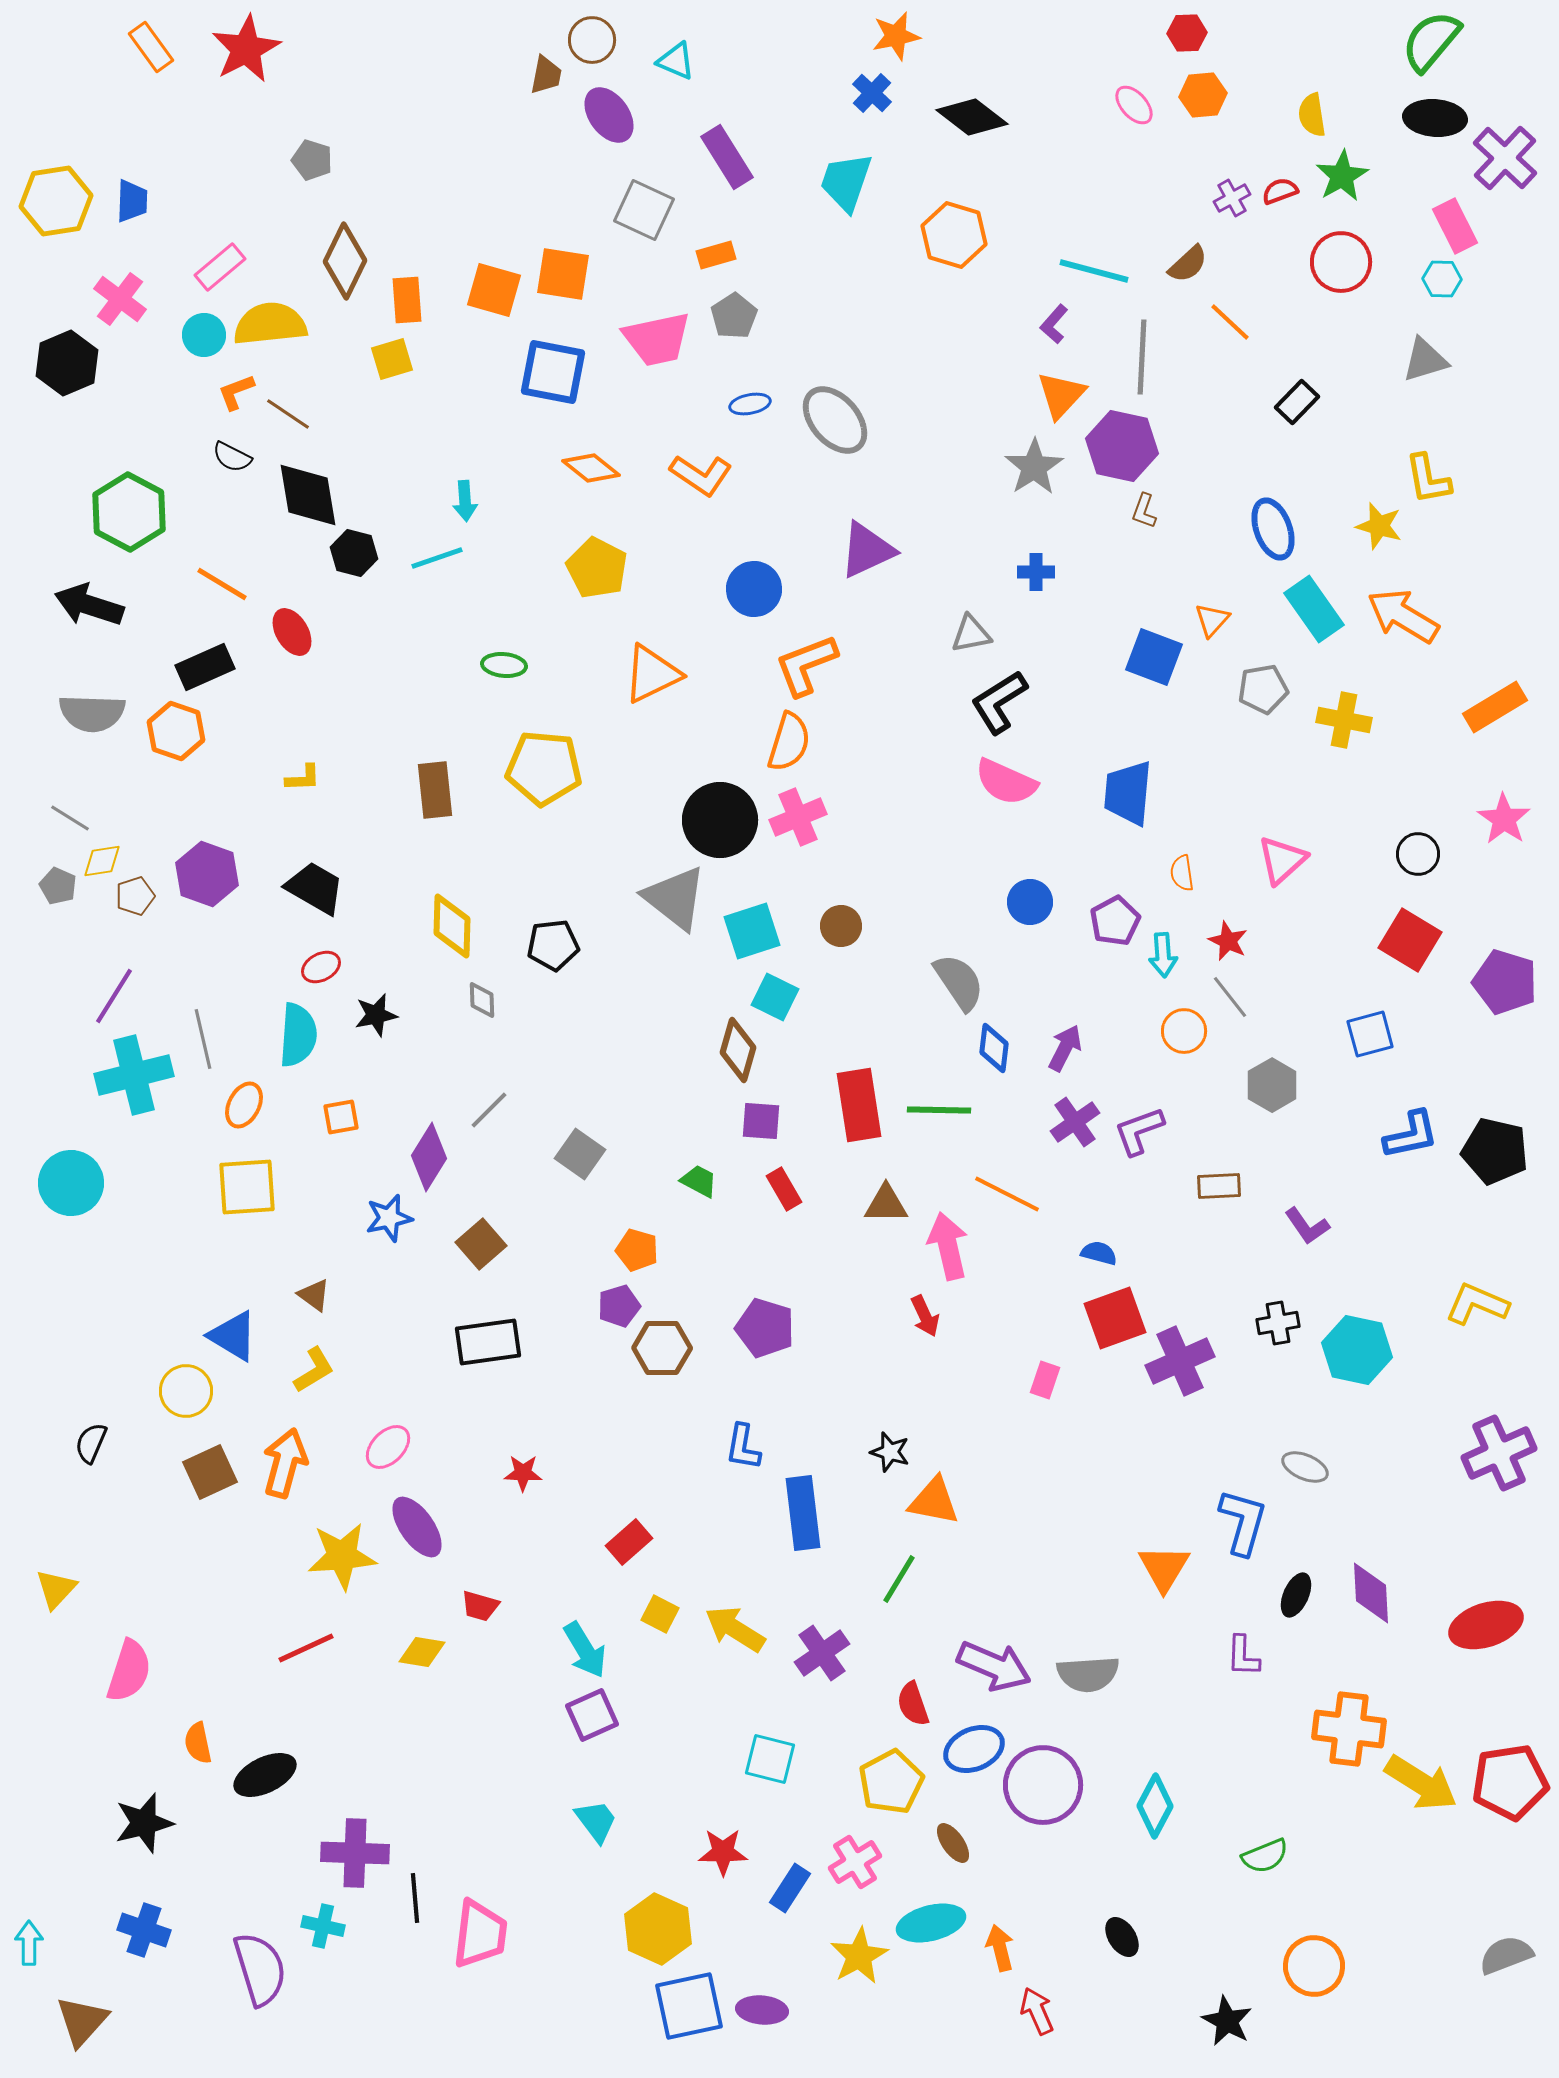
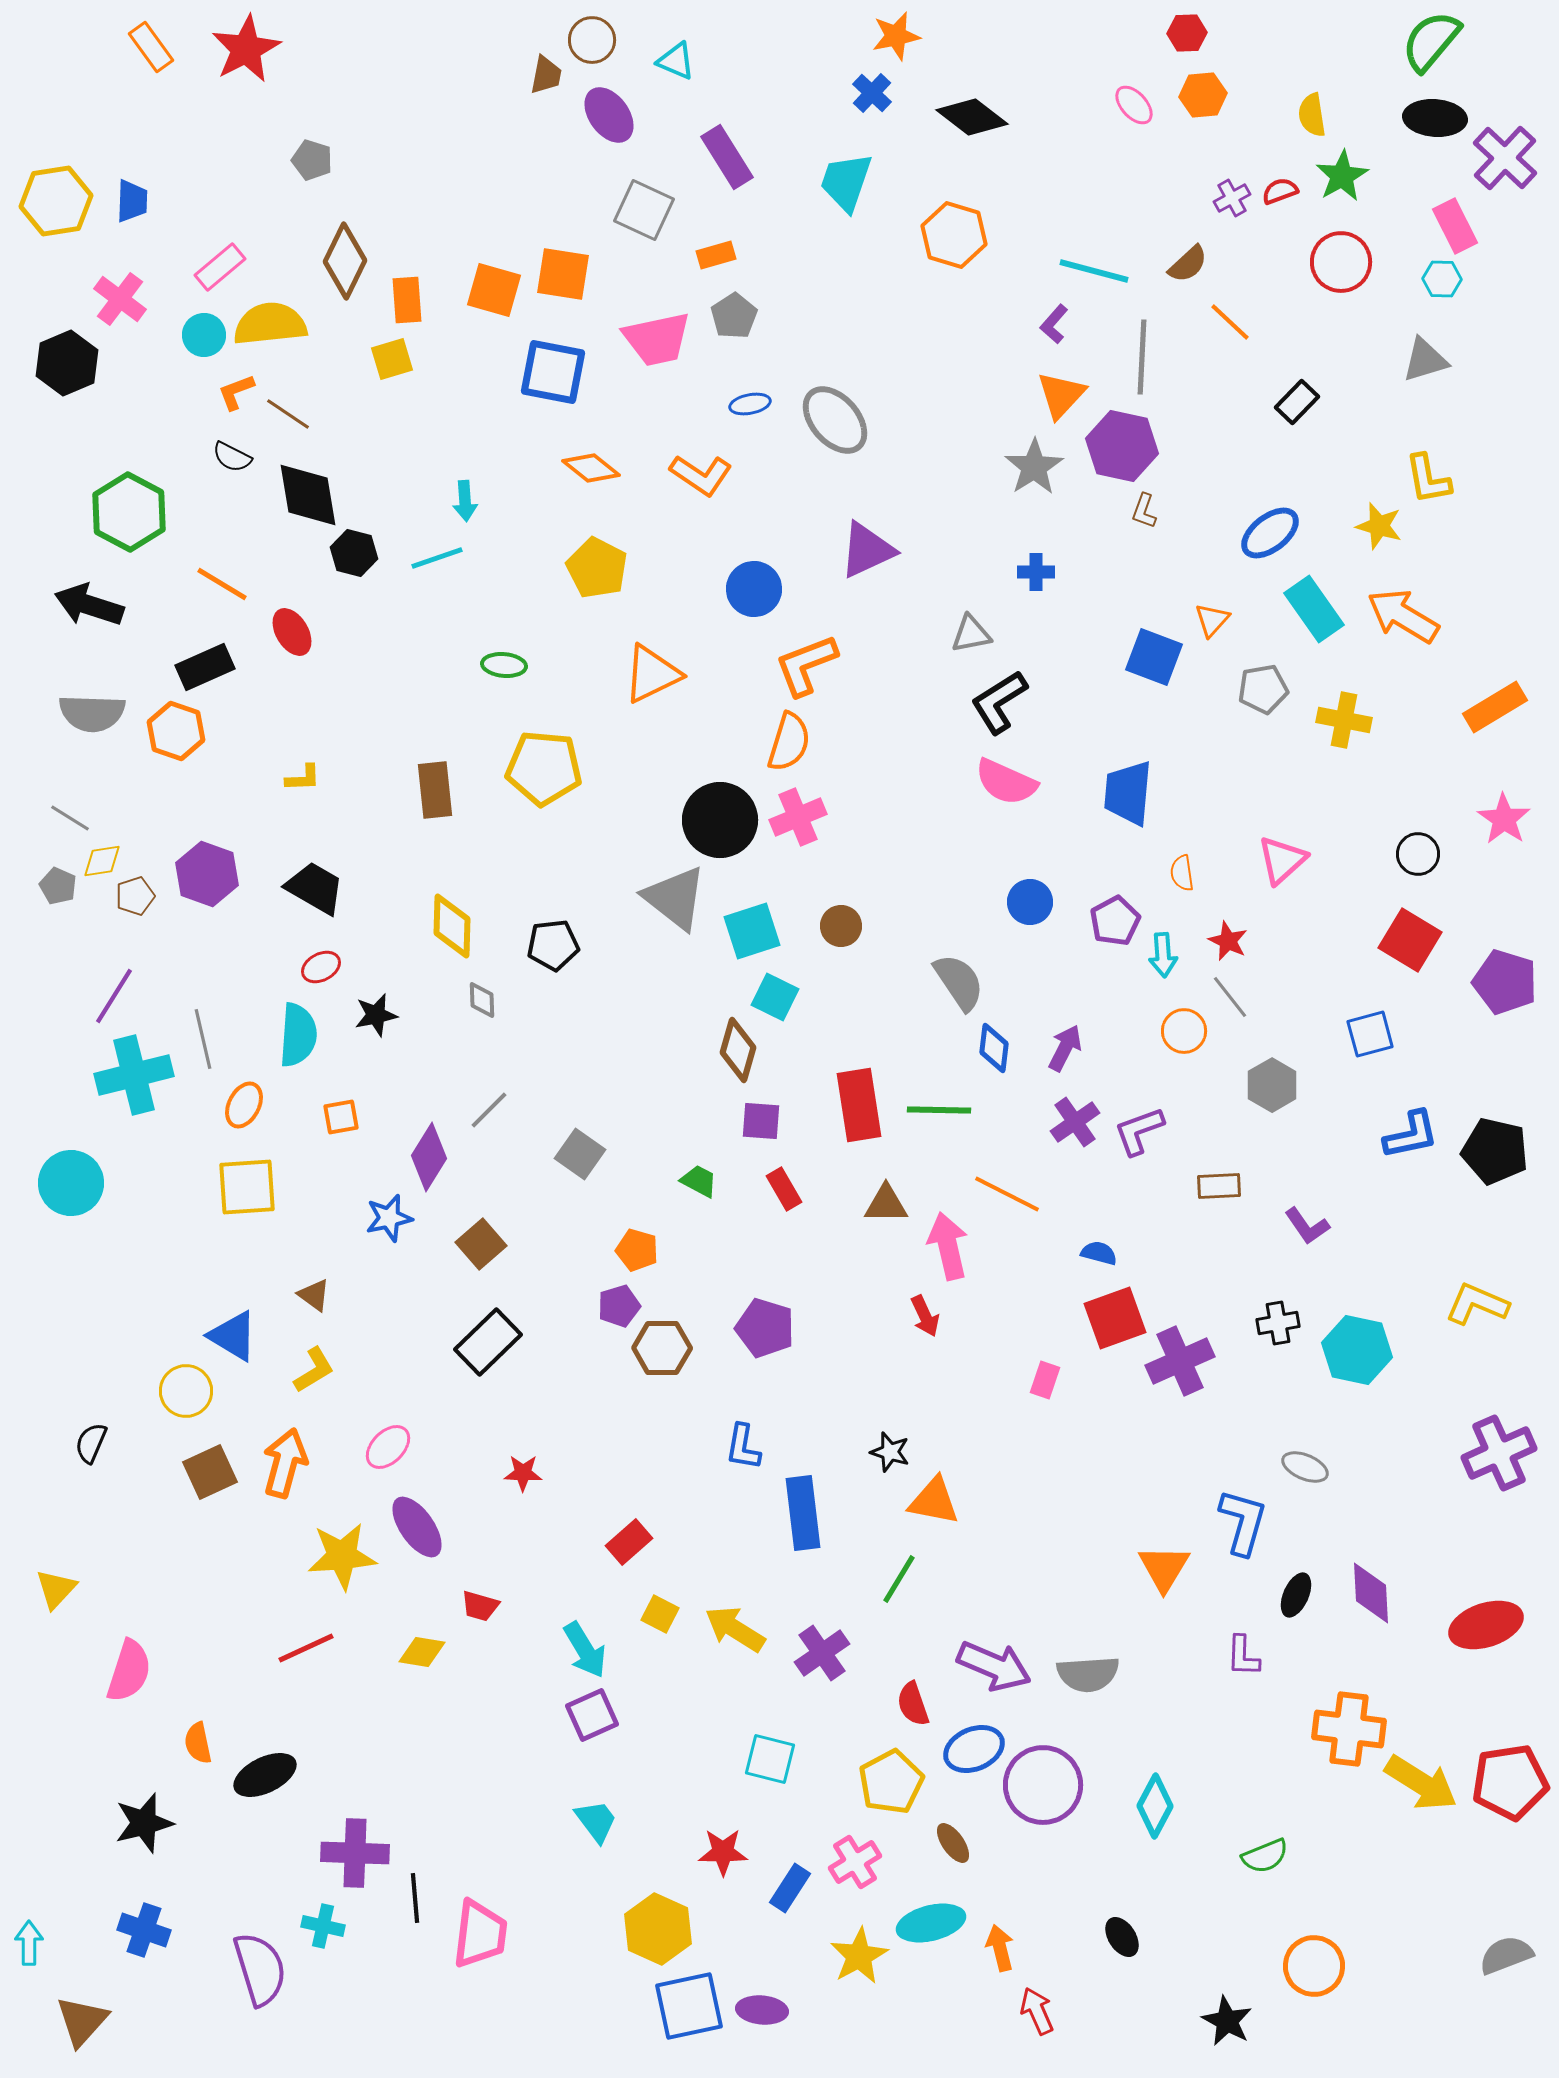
blue ellipse at (1273, 529): moved 3 px left, 4 px down; rotated 72 degrees clockwise
black rectangle at (488, 1342): rotated 36 degrees counterclockwise
